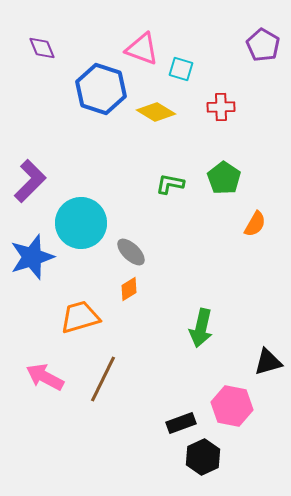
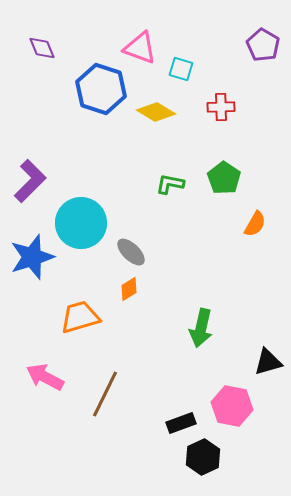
pink triangle: moved 2 px left, 1 px up
brown line: moved 2 px right, 15 px down
